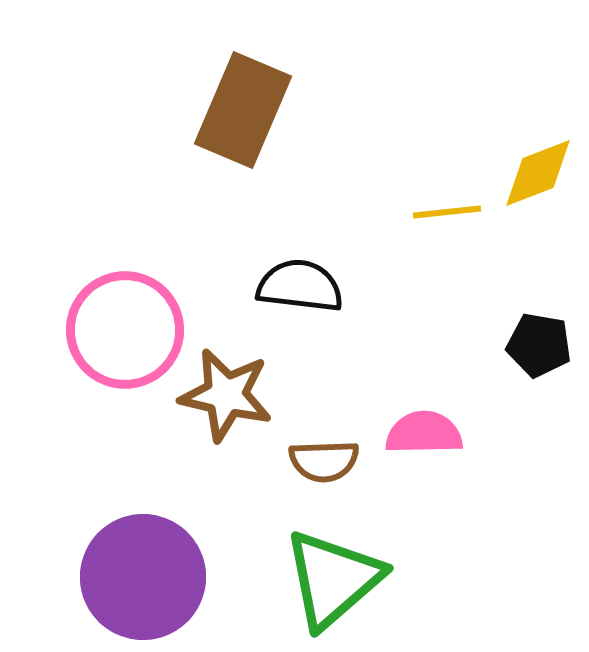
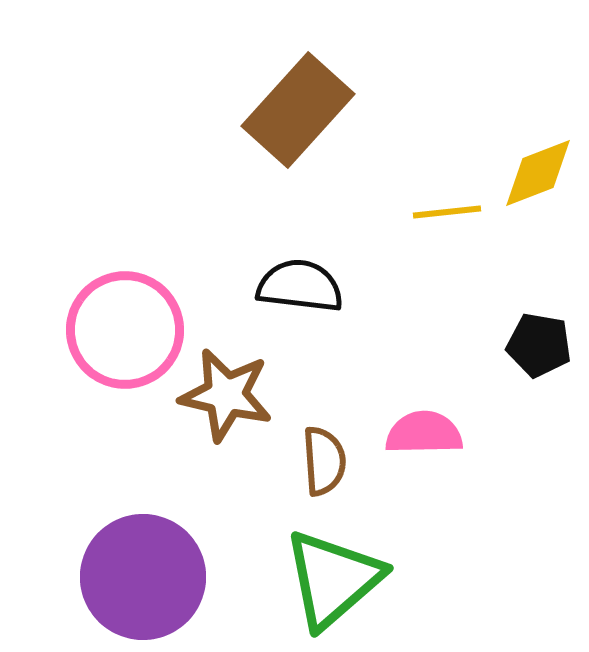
brown rectangle: moved 55 px right; rotated 19 degrees clockwise
brown semicircle: rotated 92 degrees counterclockwise
